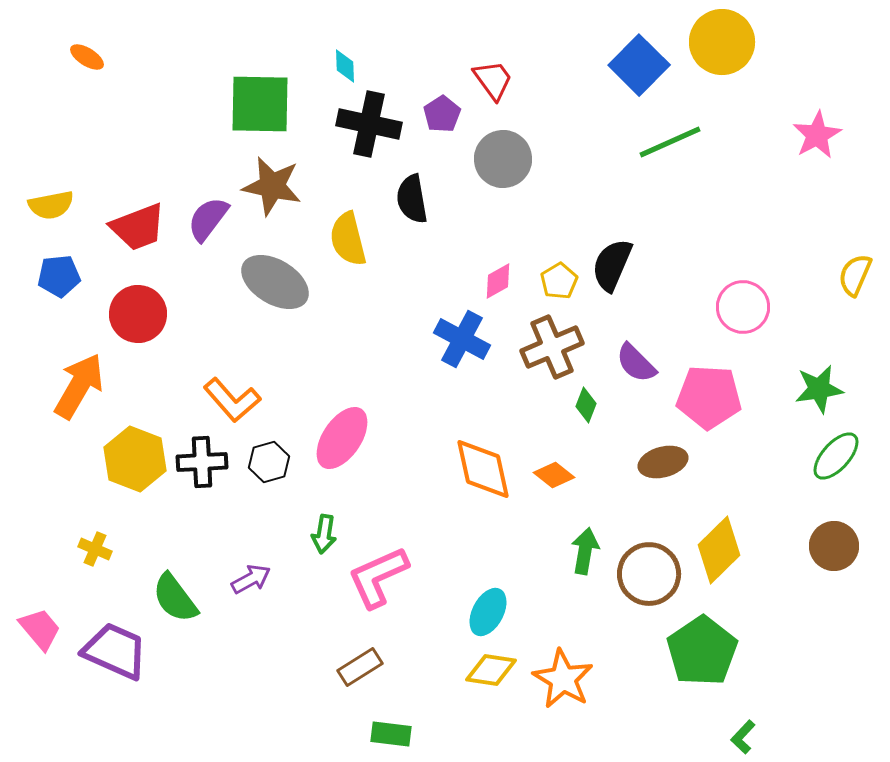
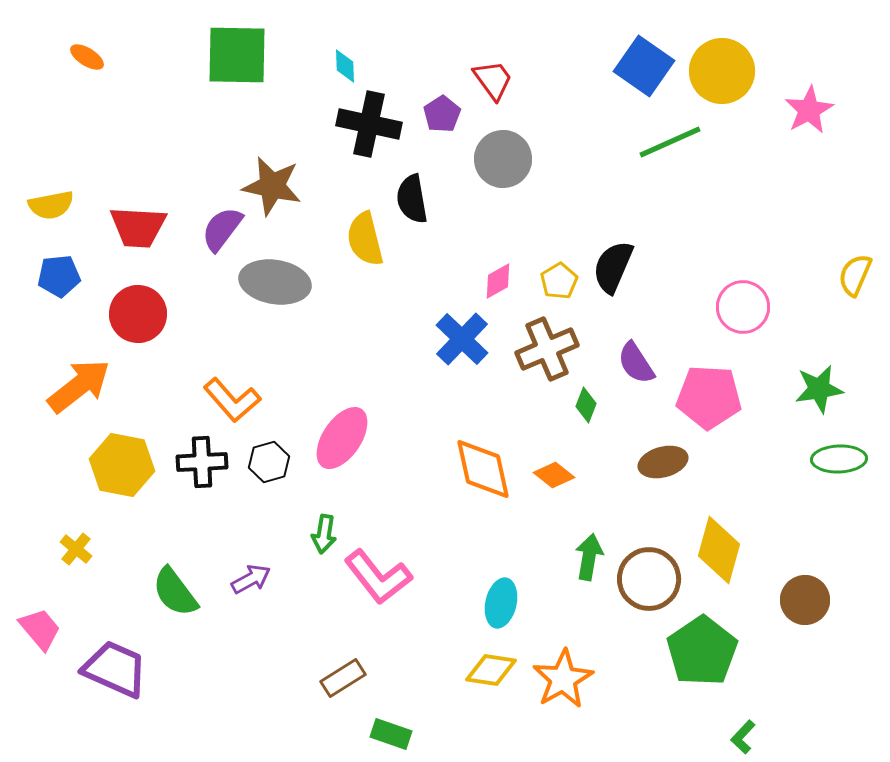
yellow circle at (722, 42): moved 29 px down
blue square at (639, 65): moved 5 px right, 1 px down; rotated 10 degrees counterclockwise
green square at (260, 104): moved 23 px left, 49 px up
pink star at (817, 135): moved 8 px left, 25 px up
purple semicircle at (208, 219): moved 14 px right, 10 px down
red trapezoid at (138, 227): rotated 24 degrees clockwise
yellow semicircle at (348, 239): moved 17 px right
black semicircle at (612, 265): moved 1 px right, 2 px down
gray ellipse at (275, 282): rotated 22 degrees counterclockwise
blue cross at (462, 339): rotated 16 degrees clockwise
brown cross at (552, 347): moved 5 px left, 2 px down
purple semicircle at (636, 363): rotated 12 degrees clockwise
orange arrow at (79, 386): rotated 22 degrees clockwise
green ellipse at (836, 456): moved 3 px right, 3 px down; rotated 46 degrees clockwise
yellow hexagon at (135, 459): moved 13 px left, 6 px down; rotated 10 degrees counterclockwise
brown circle at (834, 546): moved 29 px left, 54 px down
yellow cross at (95, 549): moved 19 px left; rotated 16 degrees clockwise
yellow diamond at (719, 550): rotated 30 degrees counterclockwise
green arrow at (585, 551): moved 4 px right, 6 px down
brown circle at (649, 574): moved 5 px down
pink L-shape at (378, 577): rotated 104 degrees counterclockwise
green semicircle at (175, 598): moved 6 px up
cyan ellipse at (488, 612): moved 13 px right, 9 px up; rotated 15 degrees counterclockwise
purple trapezoid at (115, 651): moved 18 px down
brown rectangle at (360, 667): moved 17 px left, 11 px down
orange star at (563, 679): rotated 12 degrees clockwise
green rectangle at (391, 734): rotated 12 degrees clockwise
